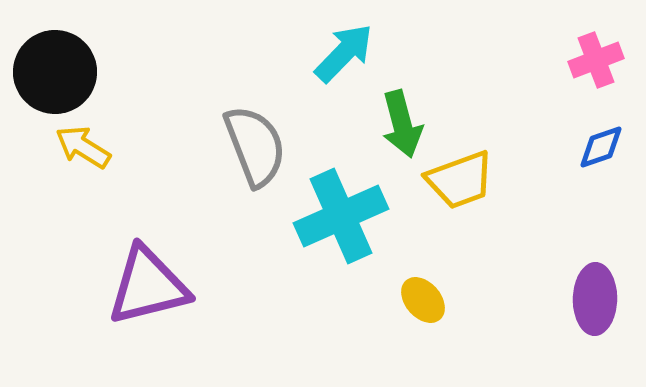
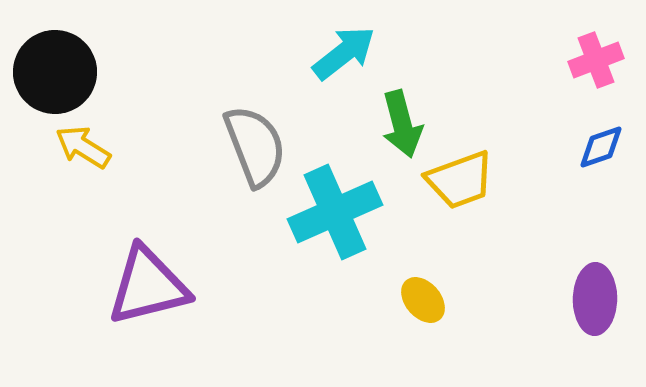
cyan arrow: rotated 8 degrees clockwise
cyan cross: moved 6 px left, 4 px up
